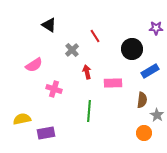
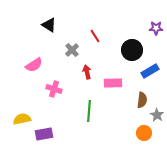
black circle: moved 1 px down
purple rectangle: moved 2 px left, 1 px down
